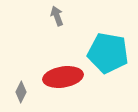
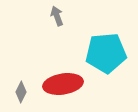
cyan pentagon: moved 2 px left; rotated 15 degrees counterclockwise
red ellipse: moved 7 px down
